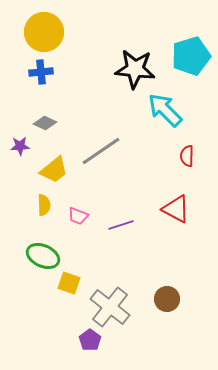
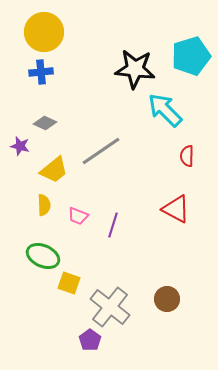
purple star: rotated 18 degrees clockwise
purple line: moved 8 px left; rotated 55 degrees counterclockwise
